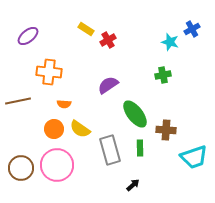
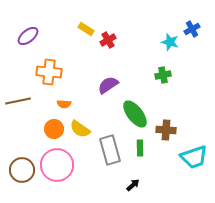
brown circle: moved 1 px right, 2 px down
